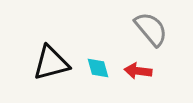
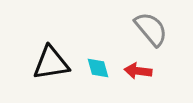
black triangle: rotated 6 degrees clockwise
